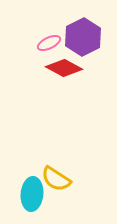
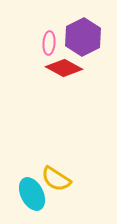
pink ellipse: rotated 60 degrees counterclockwise
cyan ellipse: rotated 32 degrees counterclockwise
